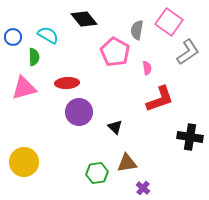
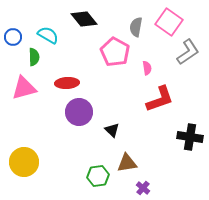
gray semicircle: moved 1 px left, 3 px up
black triangle: moved 3 px left, 3 px down
green hexagon: moved 1 px right, 3 px down
